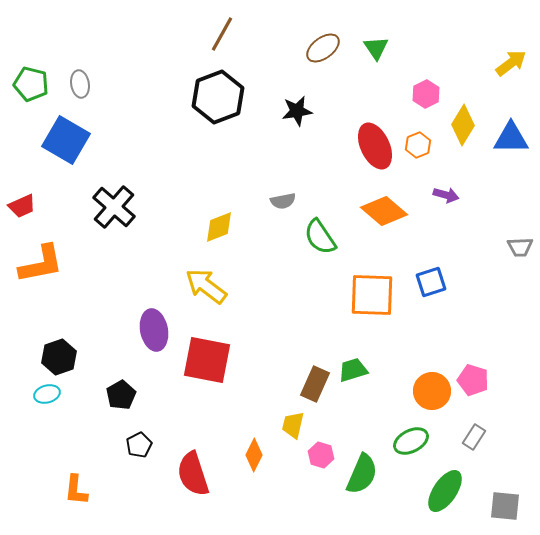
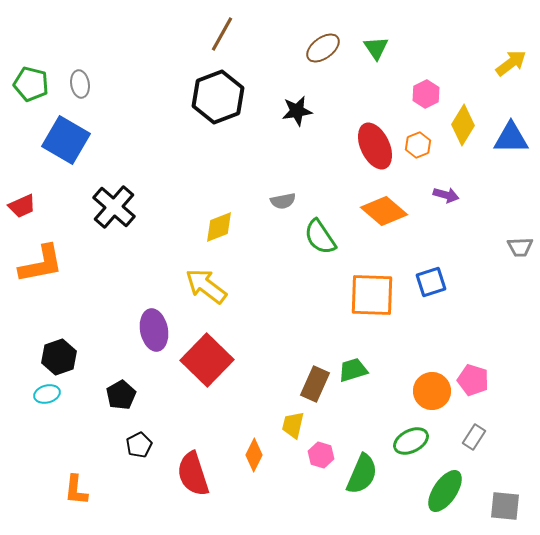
red square at (207, 360): rotated 33 degrees clockwise
